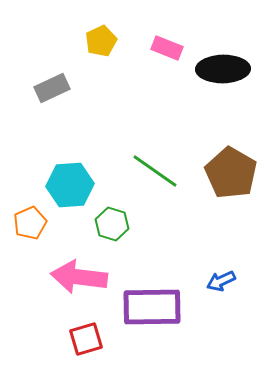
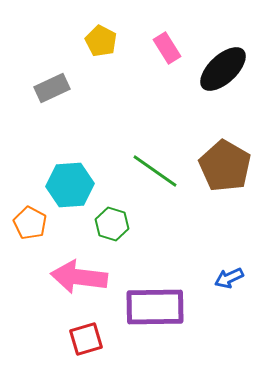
yellow pentagon: rotated 20 degrees counterclockwise
pink rectangle: rotated 36 degrees clockwise
black ellipse: rotated 42 degrees counterclockwise
brown pentagon: moved 6 px left, 7 px up
orange pentagon: rotated 20 degrees counterclockwise
blue arrow: moved 8 px right, 3 px up
purple rectangle: moved 3 px right
